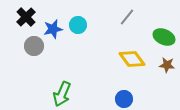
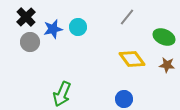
cyan circle: moved 2 px down
gray circle: moved 4 px left, 4 px up
